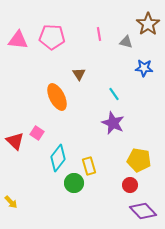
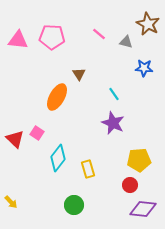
brown star: rotated 10 degrees counterclockwise
pink line: rotated 40 degrees counterclockwise
orange ellipse: rotated 56 degrees clockwise
red triangle: moved 2 px up
yellow pentagon: rotated 15 degrees counterclockwise
yellow rectangle: moved 1 px left, 3 px down
green circle: moved 22 px down
purple diamond: moved 2 px up; rotated 40 degrees counterclockwise
